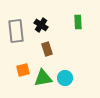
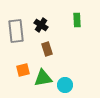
green rectangle: moved 1 px left, 2 px up
cyan circle: moved 7 px down
